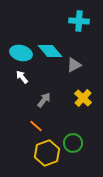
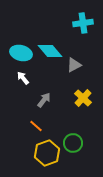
cyan cross: moved 4 px right, 2 px down; rotated 12 degrees counterclockwise
white arrow: moved 1 px right, 1 px down
